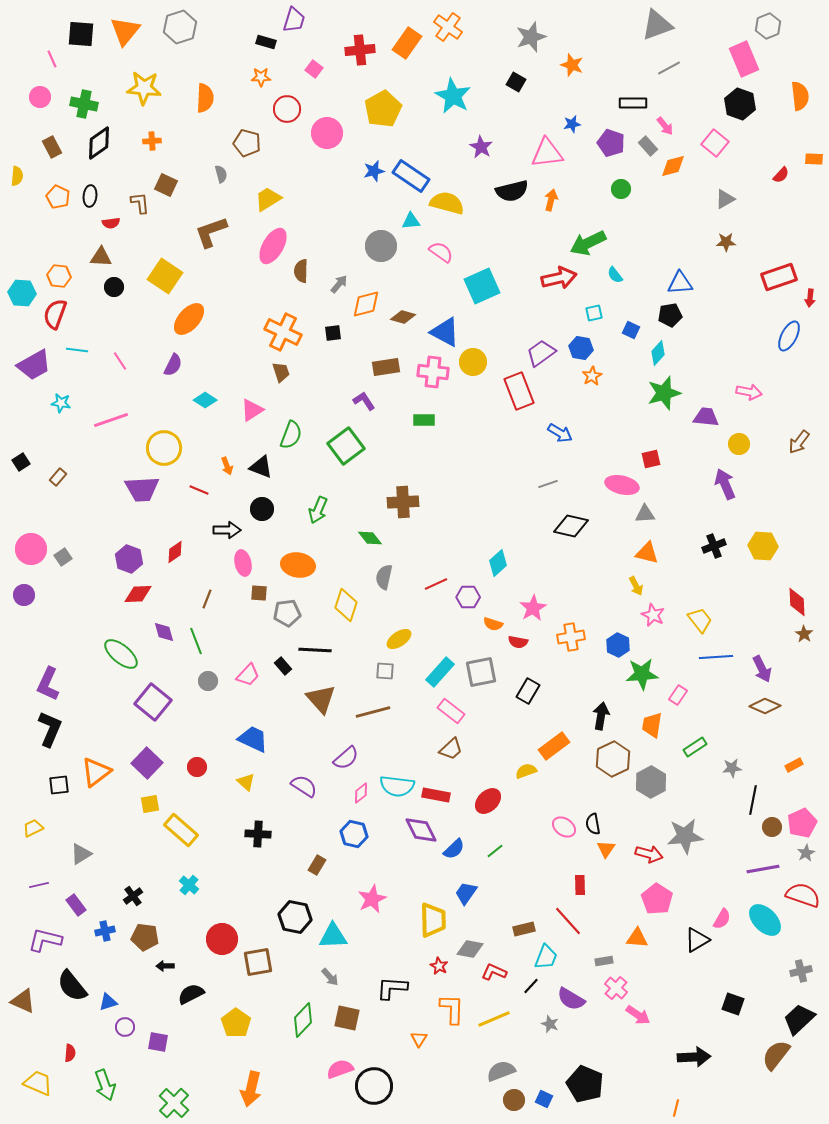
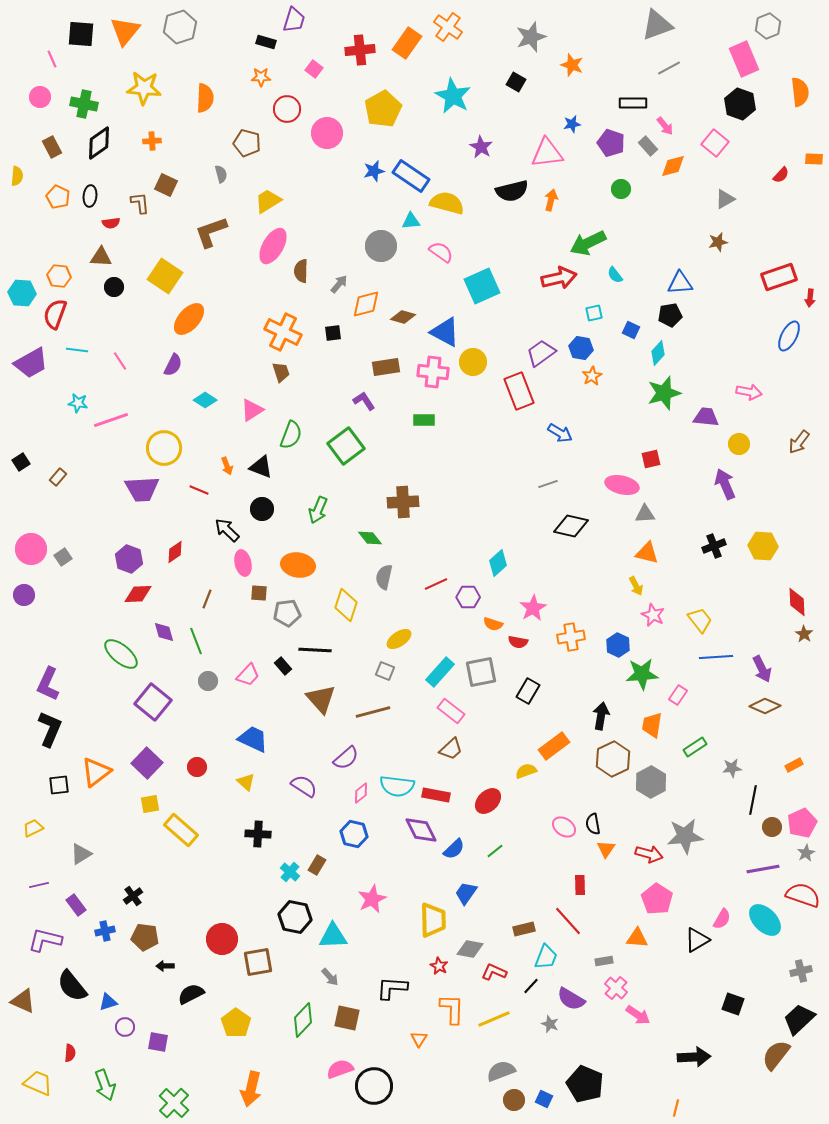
orange semicircle at (800, 96): moved 4 px up
yellow trapezoid at (268, 199): moved 2 px down
brown star at (726, 242): moved 8 px left; rotated 12 degrees counterclockwise
purple trapezoid at (34, 365): moved 3 px left, 2 px up
cyan star at (61, 403): moved 17 px right
black arrow at (227, 530): rotated 136 degrees counterclockwise
gray square at (385, 671): rotated 18 degrees clockwise
cyan cross at (189, 885): moved 101 px right, 13 px up
